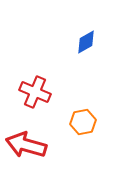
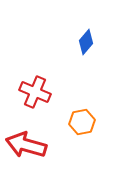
blue diamond: rotated 20 degrees counterclockwise
orange hexagon: moved 1 px left
